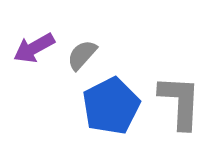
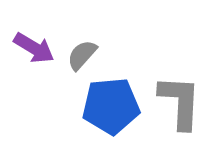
purple arrow: rotated 120 degrees counterclockwise
blue pentagon: rotated 22 degrees clockwise
